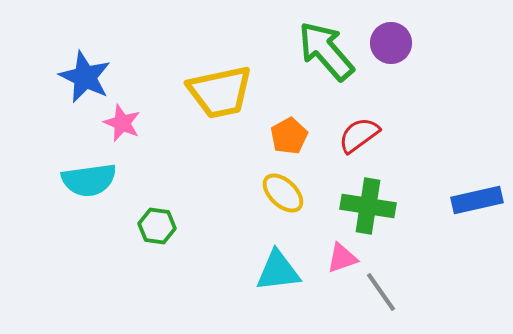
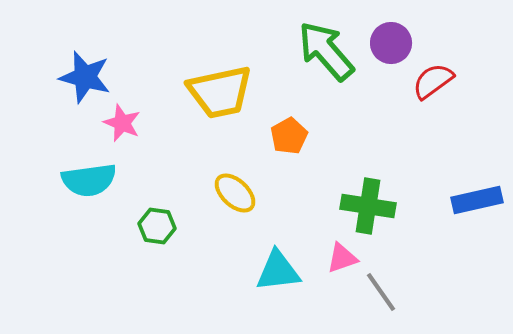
blue star: rotated 10 degrees counterclockwise
red semicircle: moved 74 px right, 54 px up
yellow ellipse: moved 48 px left
